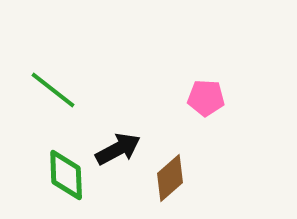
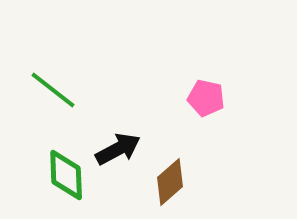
pink pentagon: rotated 9 degrees clockwise
brown diamond: moved 4 px down
